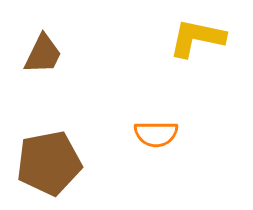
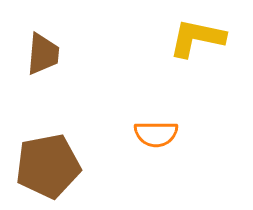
brown trapezoid: rotated 21 degrees counterclockwise
brown pentagon: moved 1 px left, 3 px down
